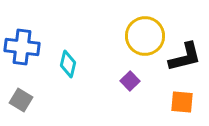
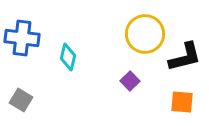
yellow circle: moved 2 px up
blue cross: moved 9 px up
cyan diamond: moved 7 px up
